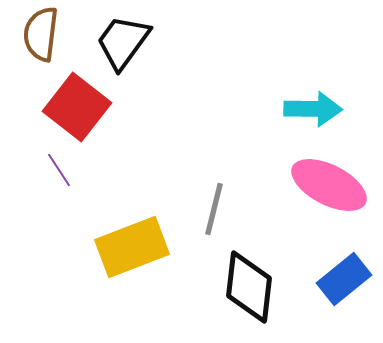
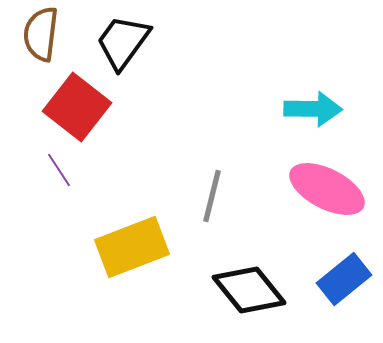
pink ellipse: moved 2 px left, 4 px down
gray line: moved 2 px left, 13 px up
black diamond: moved 3 px down; rotated 46 degrees counterclockwise
